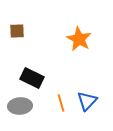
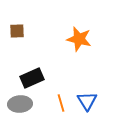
orange star: rotated 15 degrees counterclockwise
black rectangle: rotated 50 degrees counterclockwise
blue triangle: rotated 15 degrees counterclockwise
gray ellipse: moved 2 px up
